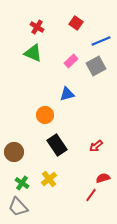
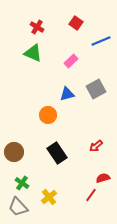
gray square: moved 23 px down
orange circle: moved 3 px right
black rectangle: moved 8 px down
yellow cross: moved 18 px down
